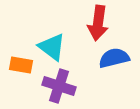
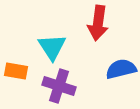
cyan triangle: rotated 20 degrees clockwise
blue semicircle: moved 7 px right, 11 px down
orange rectangle: moved 5 px left, 6 px down
